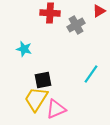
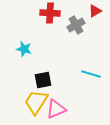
red triangle: moved 4 px left
cyan line: rotated 72 degrees clockwise
yellow trapezoid: moved 3 px down
